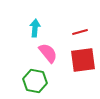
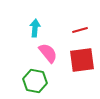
red line: moved 2 px up
red square: moved 1 px left
